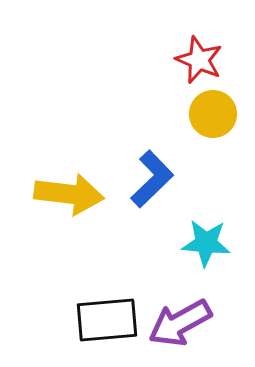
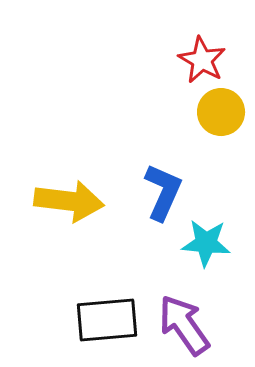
red star: moved 3 px right; rotated 6 degrees clockwise
yellow circle: moved 8 px right, 2 px up
blue L-shape: moved 11 px right, 13 px down; rotated 22 degrees counterclockwise
yellow arrow: moved 7 px down
purple arrow: moved 4 px right, 2 px down; rotated 84 degrees clockwise
